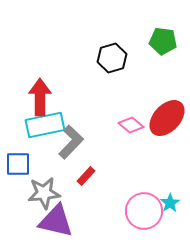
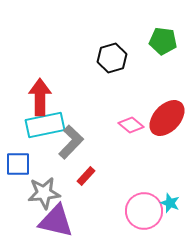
cyan star: rotated 18 degrees counterclockwise
